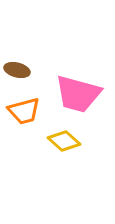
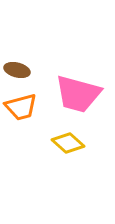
orange trapezoid: moved 3 px left, 4 px up
yellow diamond: moved 4 px right, 2 px down
